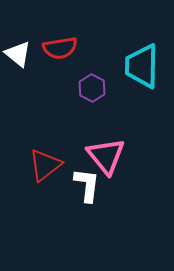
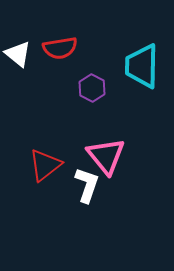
white L-shape: rotated 12 degrees clockwise
